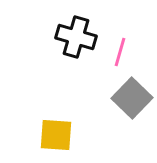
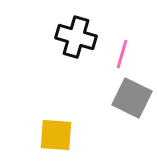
pink line: moved 2 px right, 2 px down
gray square: rotated 18 degrees counterclockwise
